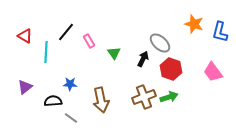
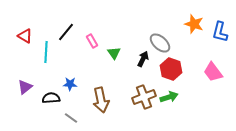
pink rectangle: moved 3 px right
black semicircle: moved 2 px left, 3 px up
